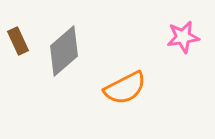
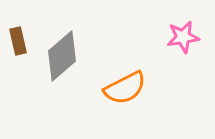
brown rectangle: rotated 12 degrees clockwise
gray diamond: moved 2 px left, 5 px down
